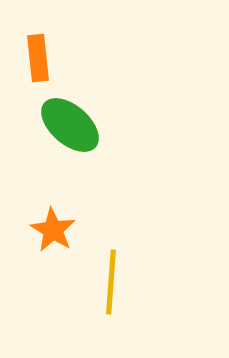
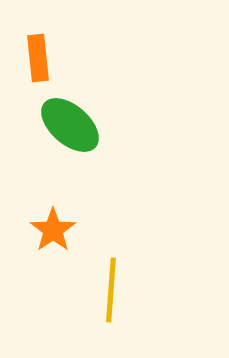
orange star: rotated 6 degrees clockwise
yellow line: moved 8 px down
